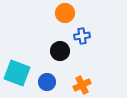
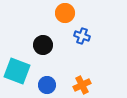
blue cross: rotated 28 degrees clockwise
black circle: moved 17 px left, 6 px up
cyan square: moved 2 px up
blue circle: moved 3 px down
